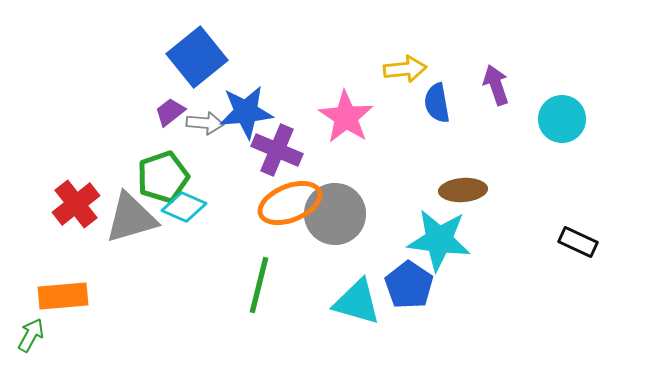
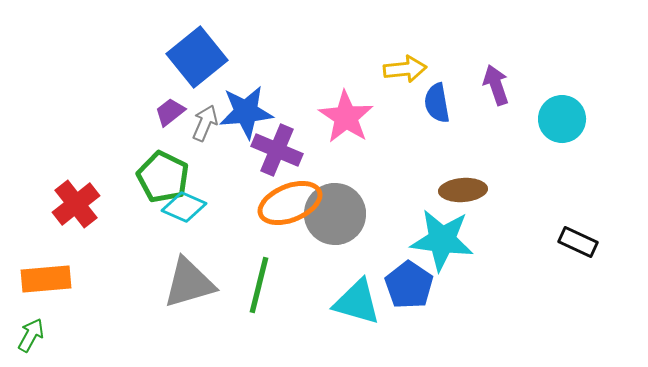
gray arrow: rotated 72 degrees counterclockwise
green pentagon: rotated 27 degrees counterclockwise
gray triangle: moved 58 px right, 65 px down
cyan star: moved 3 px right
orange rectangle: moved 17 px left, 17 px up
